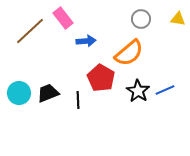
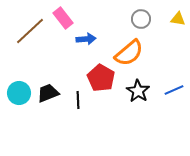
blue arrow: moved 2 px up
blue line: moved 9 px right
